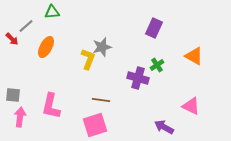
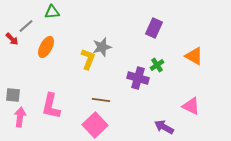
pink square: rotated 25 degrees counterclockwise
